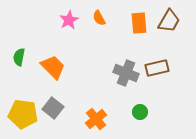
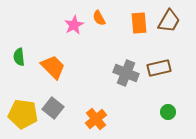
pink star: moved 5 px right, 5 px down
green semicircle: rotated 18 degrees counterclockwise
brown rectangle: moved 2 px right
green circle: moved 28 px right
